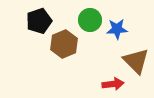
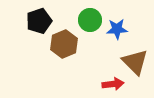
brown triangle: moved 1 px left, 1 px down
